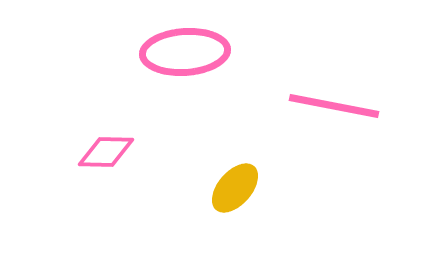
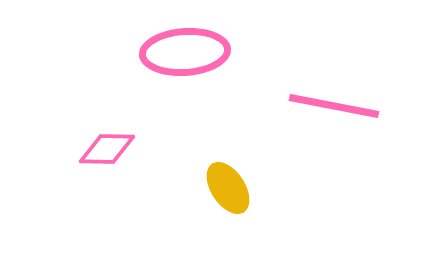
pink diamond: moved 1 px right, 3 px up
yellow ellipse: moved 7 px left; rotated 74 degrees counterclockwise
